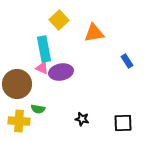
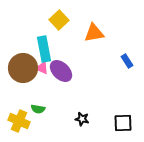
purple ellipse: moved 1 px up; rotated 55 degrees clockwise
brown circle: moved 6 px right, 16 px up
yellow cross: rotated 20 degrees clockwise
